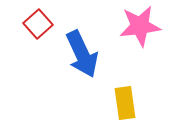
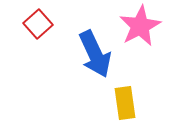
pink star: rotated 21 degrees counterclockwise
blue arrow: moved 13 px right
